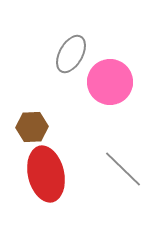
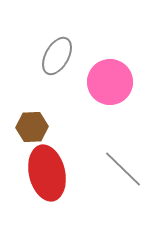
gray ellipse: moved 14 px left, 2 px down
red ellipse: moved 1 px right, 1 px up
